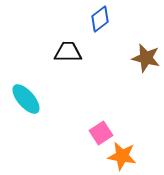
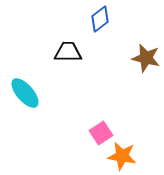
cyan ellipse: moved 1 px left, 6 px up
